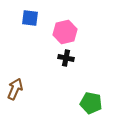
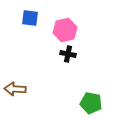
pink hexagon: moved 2 px up
black cross: moved 2 px right, 4 px up
brown arrow: rotated 110 degrees counterclockwise
